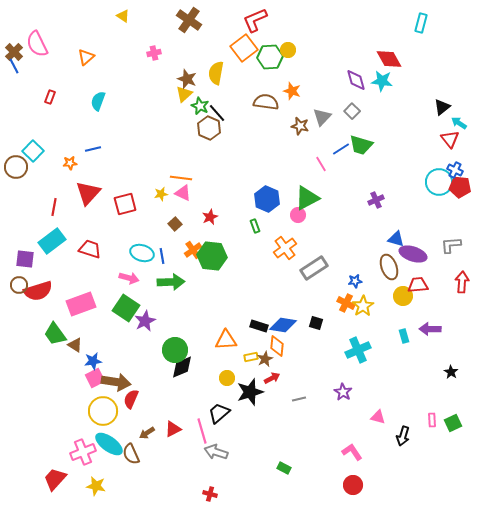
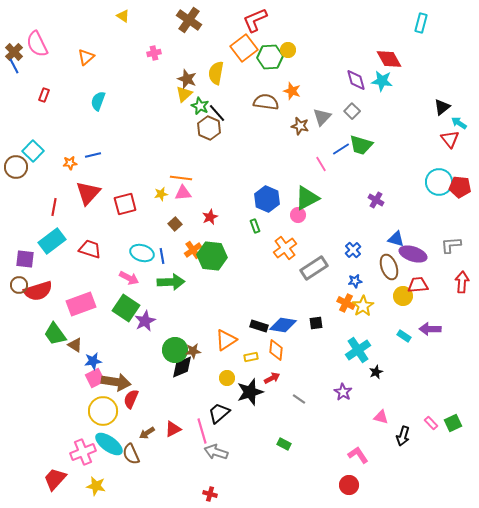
red rectangle at (50, 97): moved 6 px left, 2 px up
blue line at (93, 149): moved 6 px down
blue cross at (455, 170): moved 102 px left, 80 px down; rotated 21 degrees clockwise
pink triangle at (183, 193): rotated 30 degrees counterclockwise
purple cross at (376, 200): rotated 35 degrees counterclockwise
pink arrow at (129, 278): rotated 12 degrees clockwise
black square at (316, 323): rotated 24 degrees counterclockwise
cyan rectangle at (404, 336): rotated 40 degrees counterclockwise
orange triangle at (226, 340): rotated 30 degrees counterclockwise
orange diamond at (277, 346): moved 1 px left, 4 px down
cyan cross at (358, 350): rotated 10 degrees counterclockwise
brown star at (265, 359): moved 72 px left, 8 px up; rotated 21 degrees clockwise
black star at (451, 372): moved 75 px left; rotated 16 degrees clockwise
gray line at (299, 399): rotated 48 degrees clockwise
pink triangle at (378, 417): moved 3 px right
pink rectangle at (432, 420): moved 1 px left, 3 px down; rotated 40 degrees counterclockwise
pink L-shape at (352, 452): moved 6 px right, 3 px down
green rectangle at (284, 468): moved 24 px up
red circle at (353, 485): moved 4 px left
